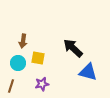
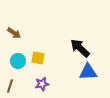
brown arrow: moved 9 px left, 8 px up; rotated 64 degrees counterclockwise
black arrow: moved 7 px right
cyan circle: moved 2 px up
blue triangle: rotated 18 degrees counterclockwise
brown line: moved 1 px left
